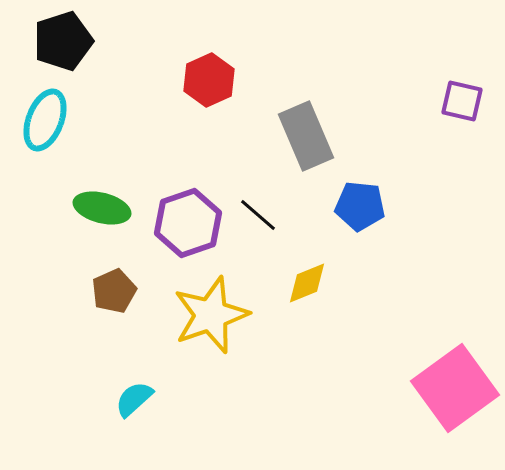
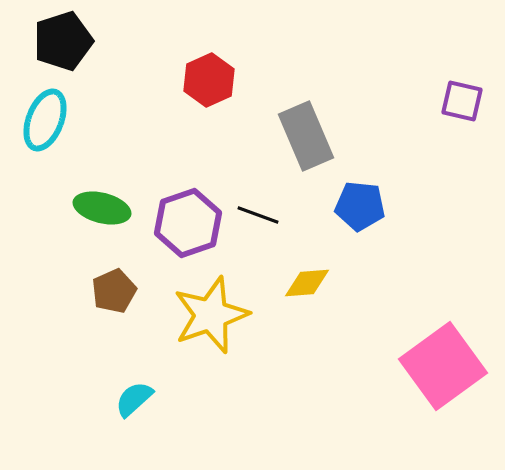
black line: rotated 21 degrees counterclockwise
yellow diamond: rotated 18 degrees clockwise
pink square: moved 12 px left, 22 px up
